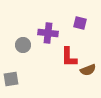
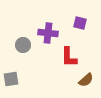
brown semicircle: moved 2 px left, 10 px down; rotated 21 degrees counterclockwise
